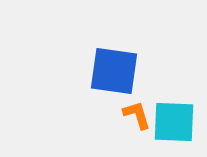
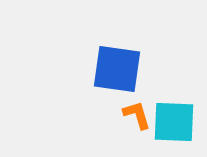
blue square: moved 3 px right, 2 px up
